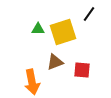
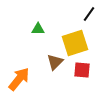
yellow square: moved 12 px right, 11 px down
brown triangle: rotated 24 degrees counterclockwise
orange arrow: moved 13 px left, 3 px up; rotated 130 degrees counterclockwise
